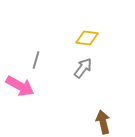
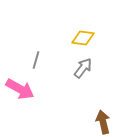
yellow diamond: moved 4 px left
pink arrow: moved 3 px down
